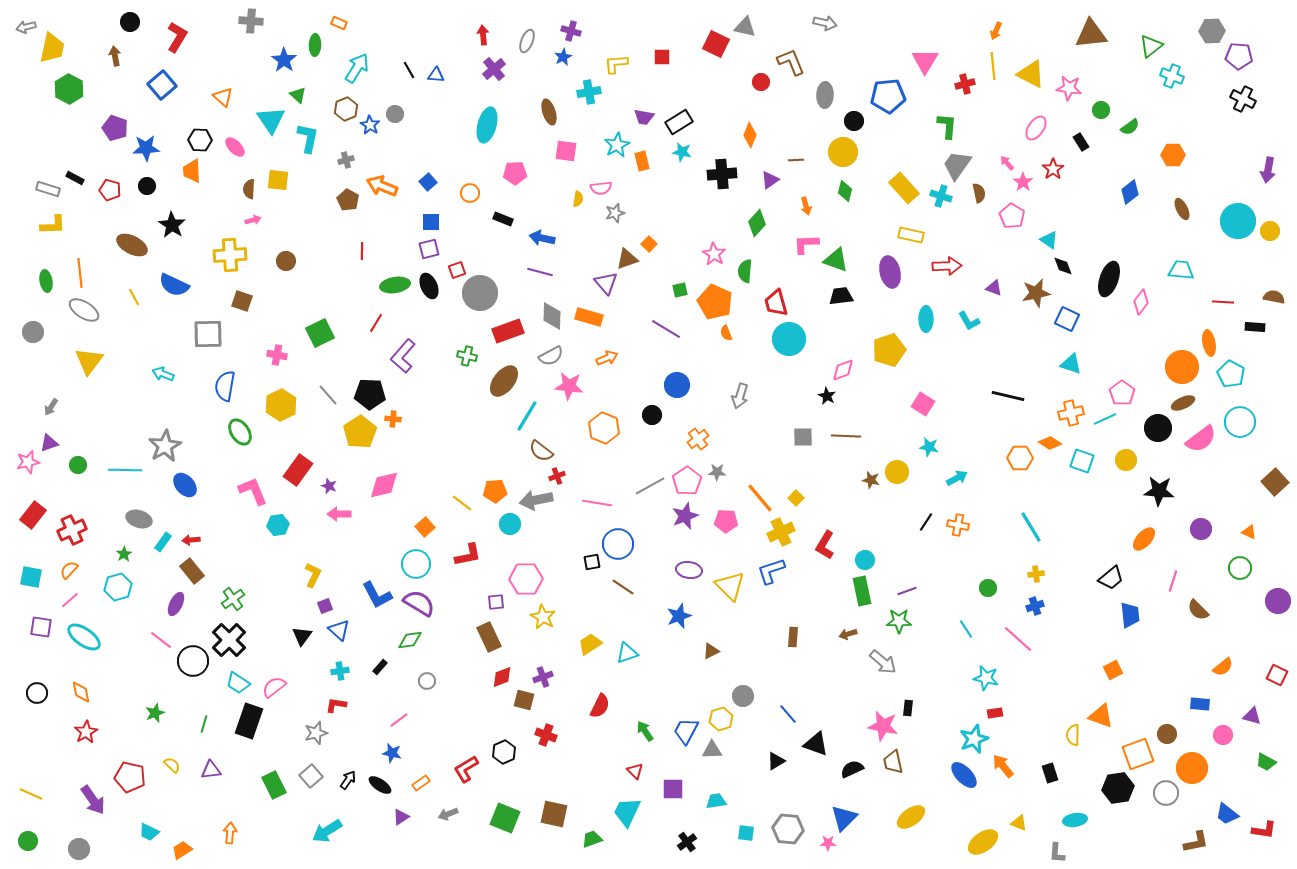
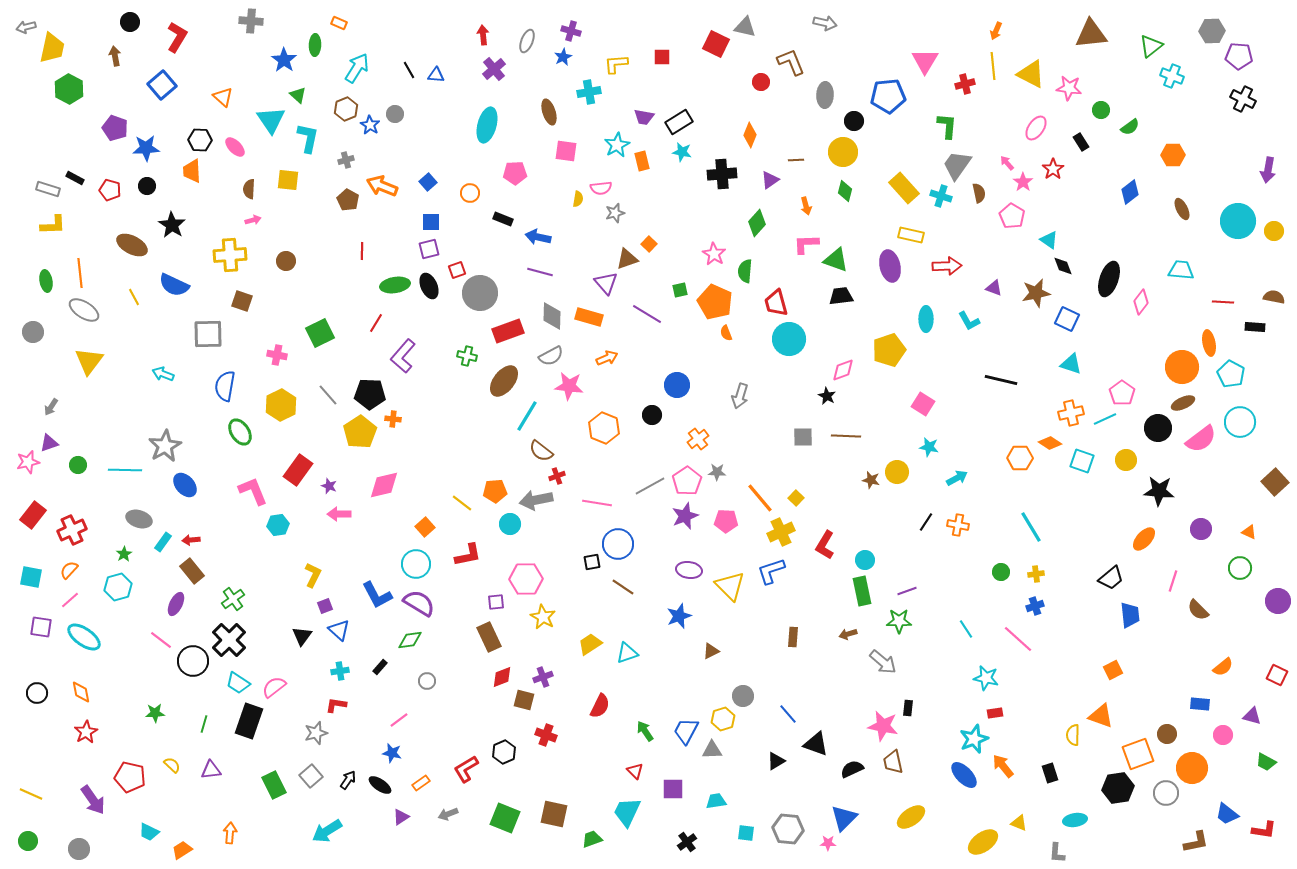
yellow square at (278, 180): moved 10 px right
yellow circle at (1270, 231): moved 4 px right
blue arrow at (542, 238): moved 4 px left, 1 px up
purple ellipse at (890, 272): moved 6 px up
purple line at (666, 329): moved 19 px left, 15 px up
black line at (1008, 396): moved 7 px left, 16 px up
green circle at (988, 588): moved 13 px right, 16 px up
green star at (155, 713): rotated 18 degrees clockwise
yellow hexagon at (721, 719): moved 2 px right
